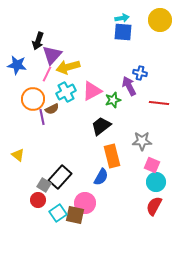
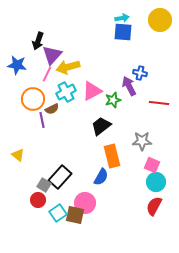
purple line: moved 3 px down
